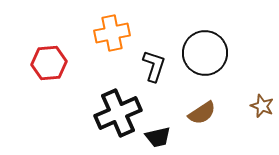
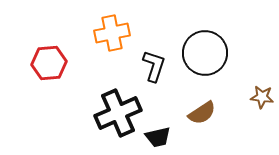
brown star: moved 9 px up; rotated 15 degrees counterclockwise
